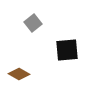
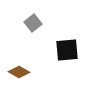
brown diamond: moved 2 px up
